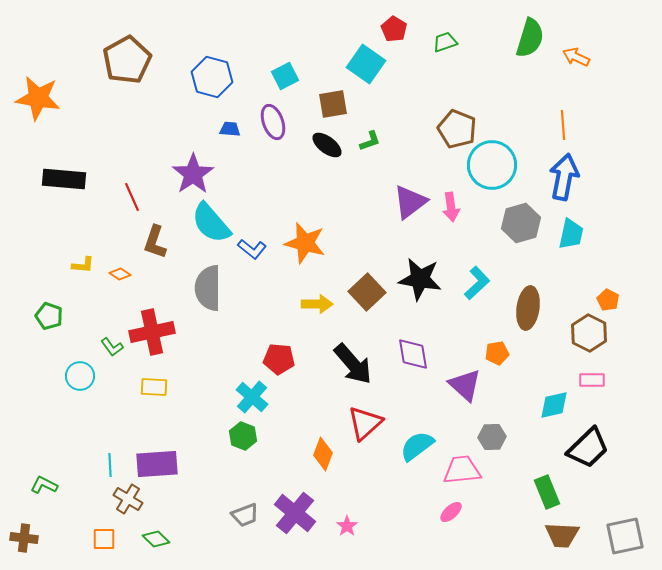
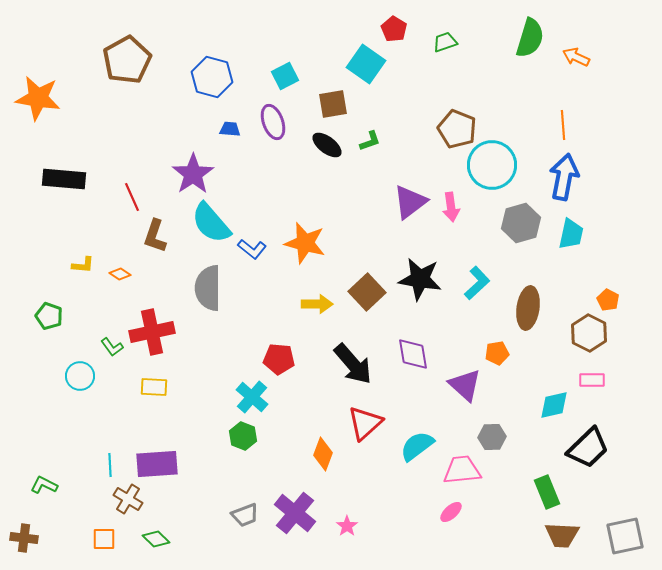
brown L-shape at (155, 242): moved 6 px up
